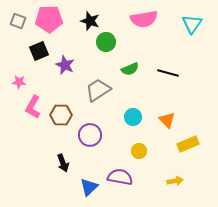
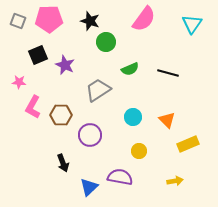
pink semicircle: rotated 44 degrees counterclockwise
black square: moved 1 px left, 4 px down
